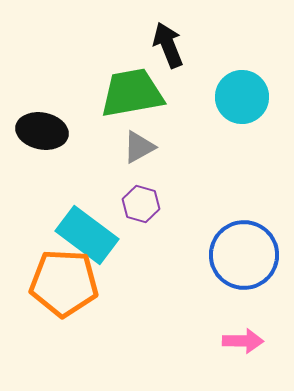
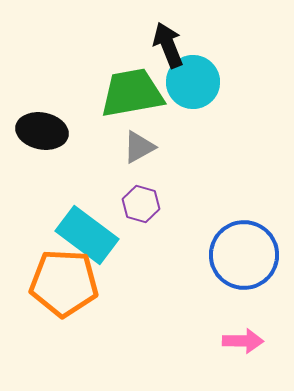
cyan circle: moved 49 px left, 15 px up
